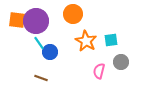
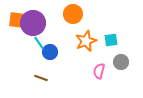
purple circle: moved 3 px left, 2 px down
orange star: rotated 20 degrees clockwise
